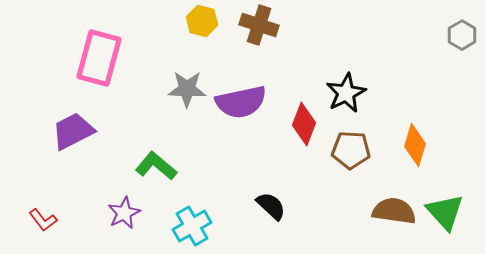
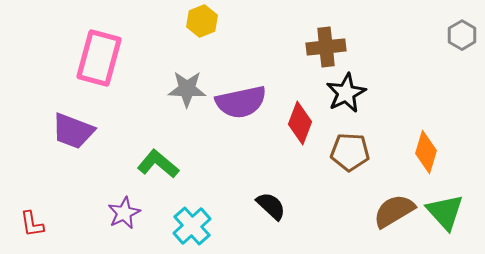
yellow hexagon: rotated 24 degrees clockwise
brown cross: moved 67 px right, 22 px down; rotated 24 degrees counterclockwise
red diamond: moved 4 px left, 1 px up
purple trapezoid: rotated 132 degrees counterclockwise
orange diamond: moved 11 px right, 7 px down
brown pentagon: moved 1 px left, 2 px down
green L-shape: moved 2 px right, 2 px up
brown semicircle: rotated 39 degrees counterclockwise
red L-shape: moved 11 px left, 4 px down; rotated 28 degrees clockwise
cyan cross: rotated 12 degrees counterclockwise
